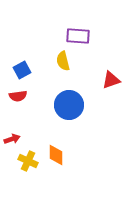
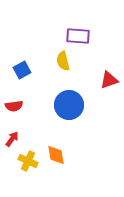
red triangle: moved 2 px left
red semicircle: moved 4 px left, 10 px down
red arrow: rotated 35 degrees counterclockwise
orange diamond: rotated 10 degrees counterclockwise
